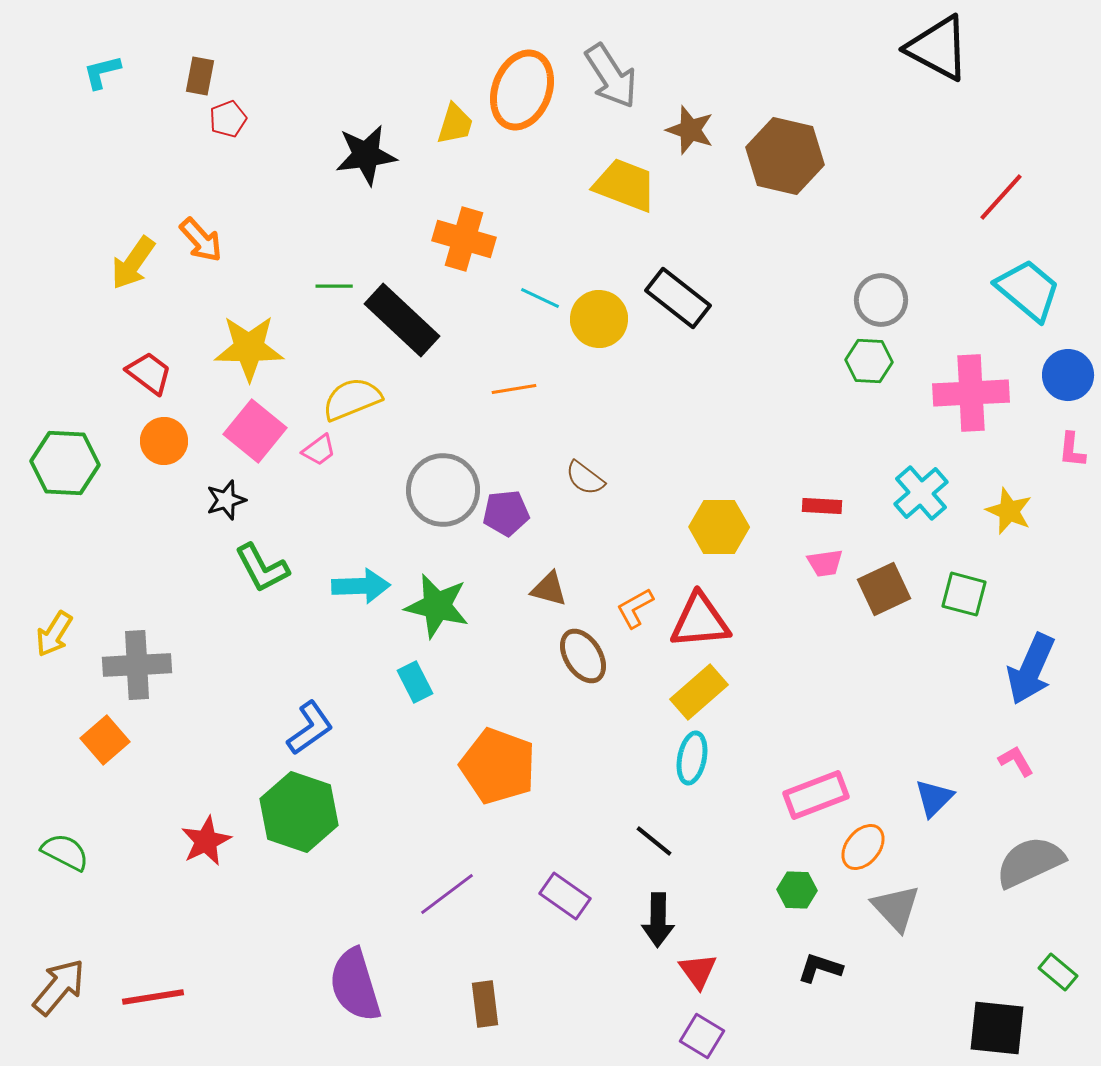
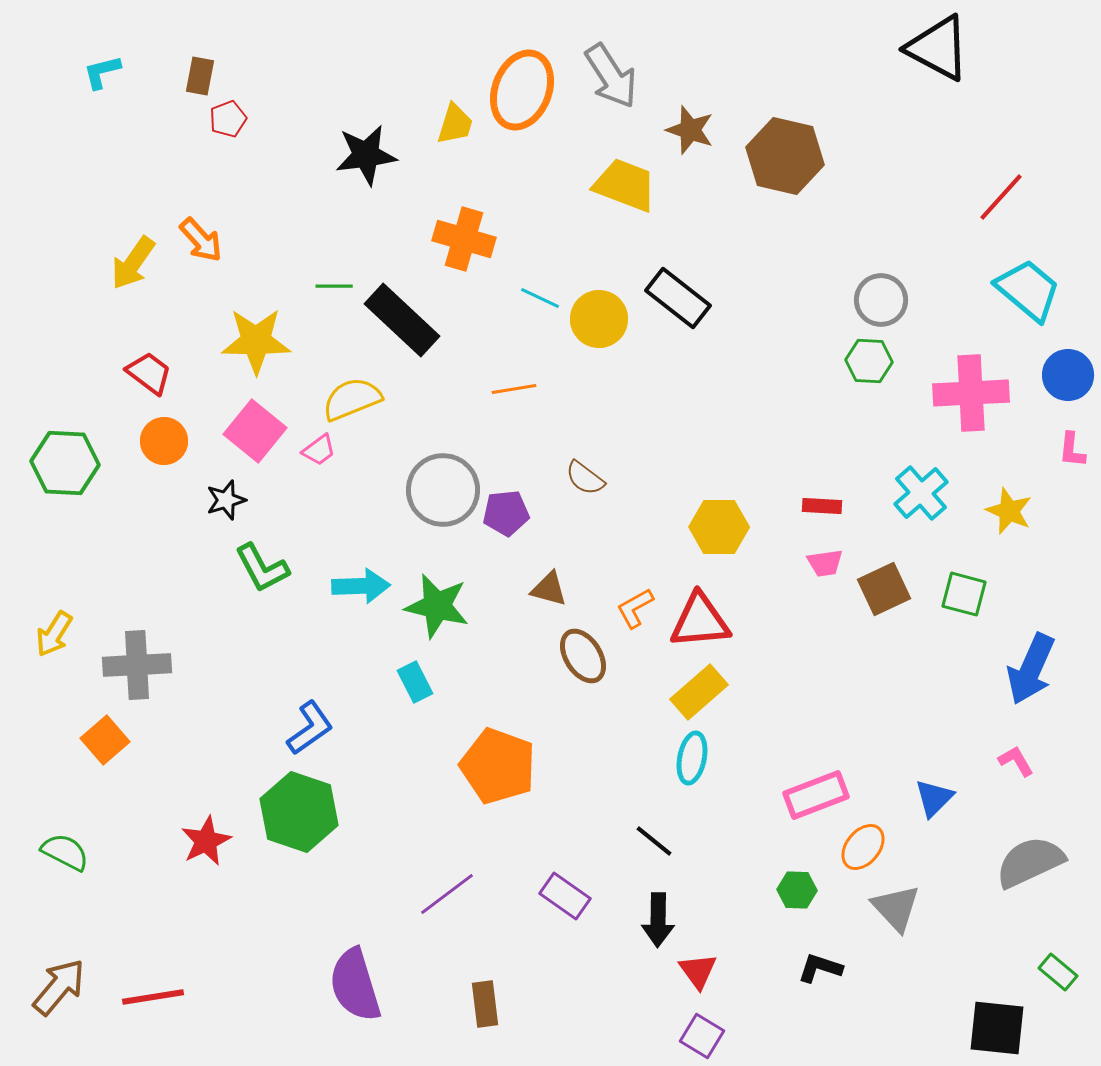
yellow star at (249, 348): moved 7 px right, 7 px up
